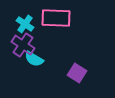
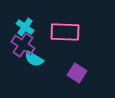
pink rectangle: moved 9 px right, 14 px down
cyan cross: moved 3 px down
